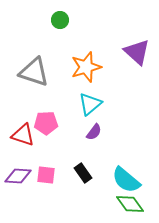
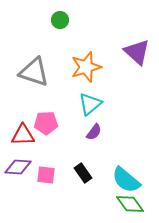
red triangle: rotated 20 degrees counterclockwise
purple diamond: moved 9 px up
